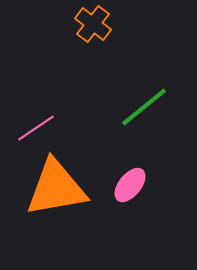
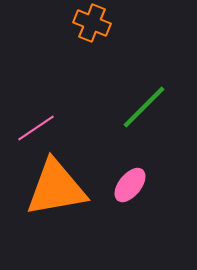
orange cross: moved 1 px left, 1 px up; rotated 15 degrees counterclockwise
green line: rotated 6 degrees counterclockwise
